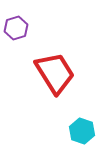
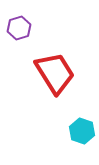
purple hexagon: moved 3 px right
